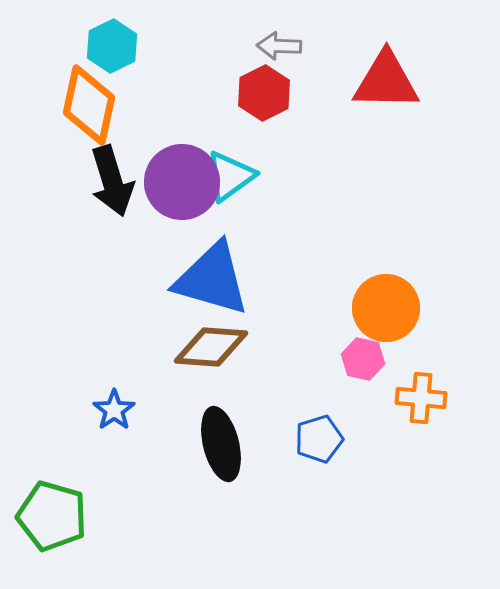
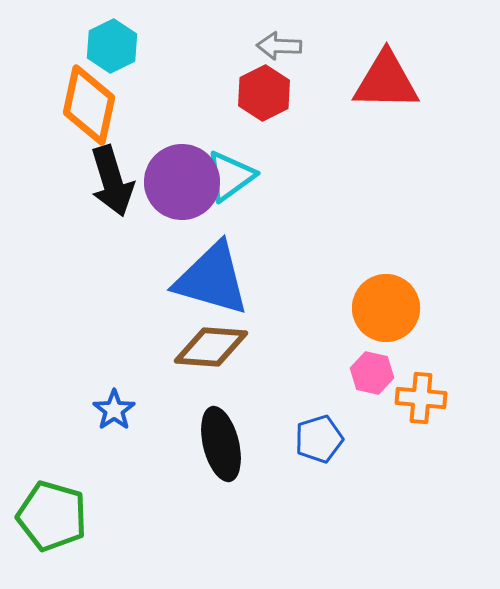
pink hexagon: moved 9 px right, 14 px down
